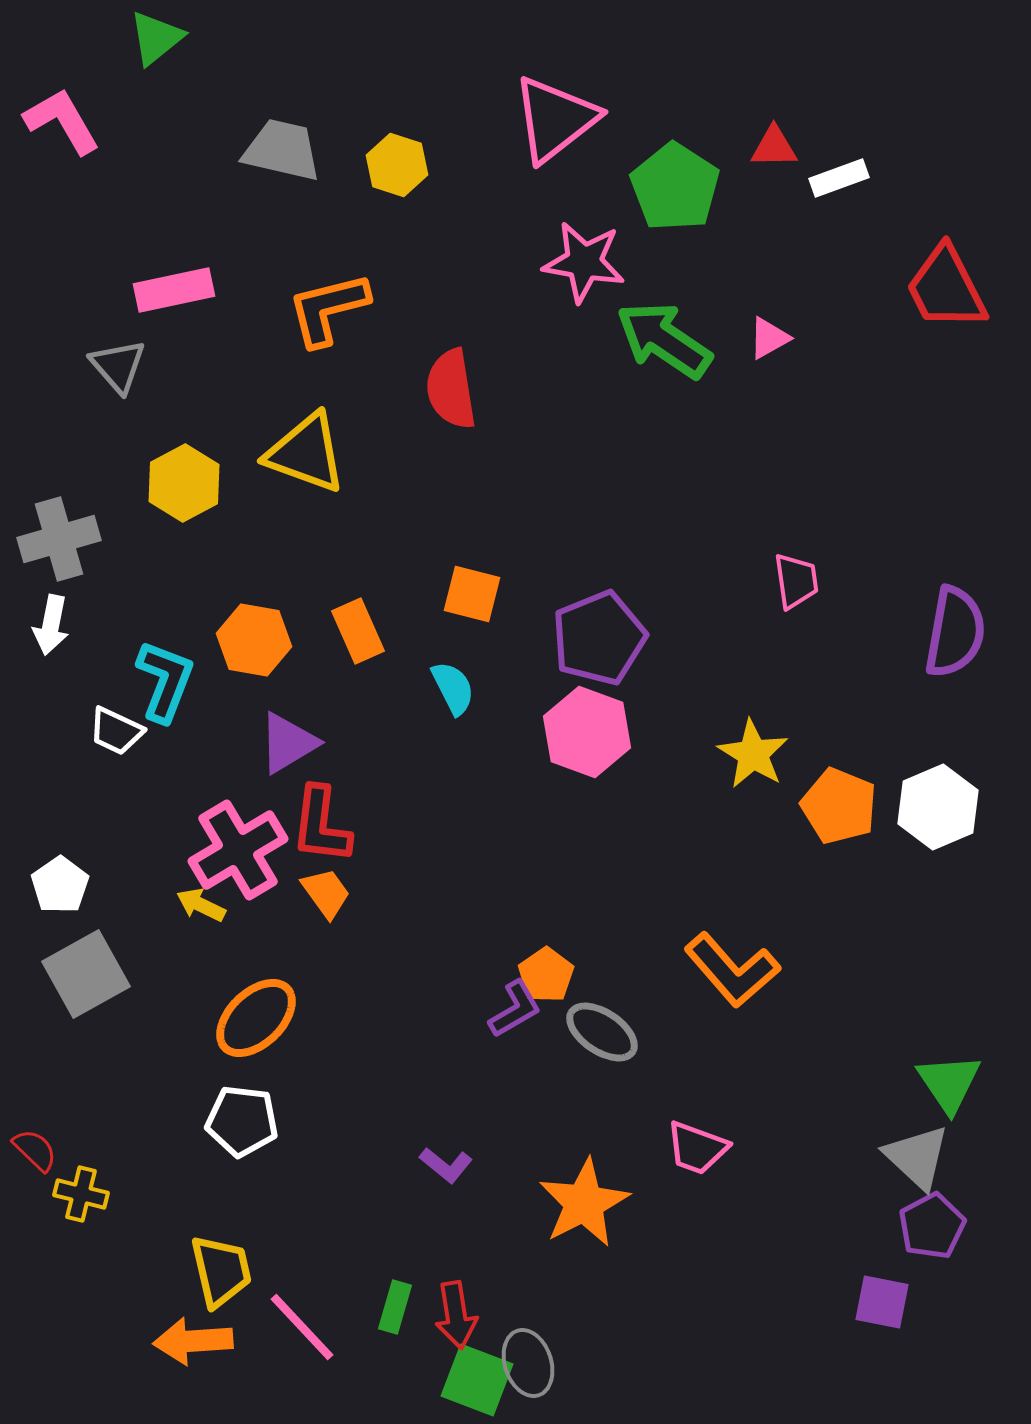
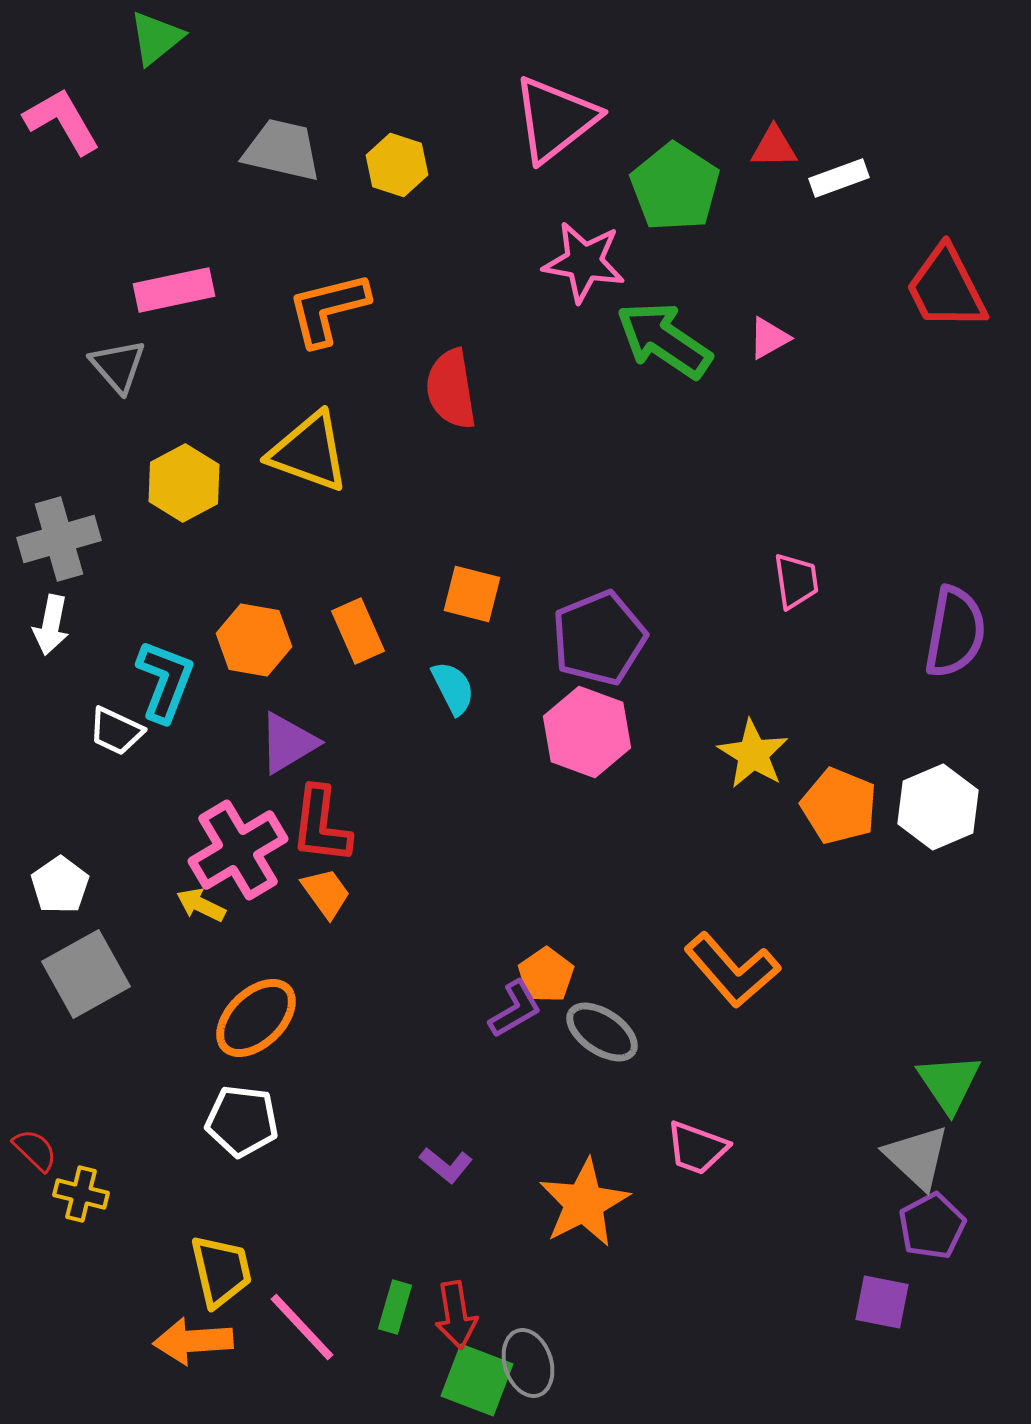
yellow triangle at (306, 453): moved 3 px right, 1 px up
